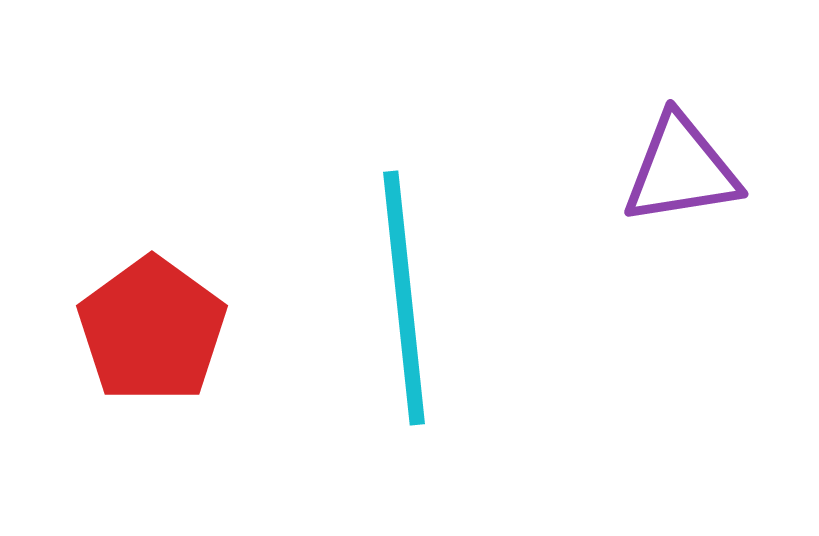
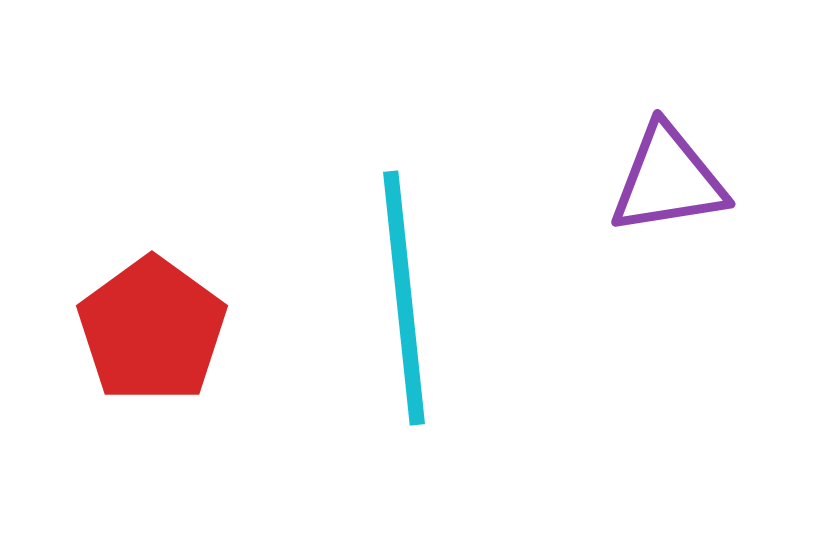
purple triangle: moved 13 px left, 10 px down
